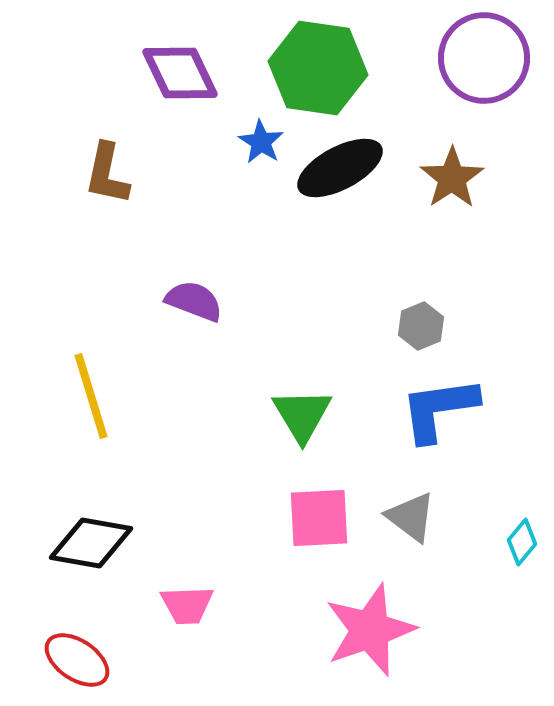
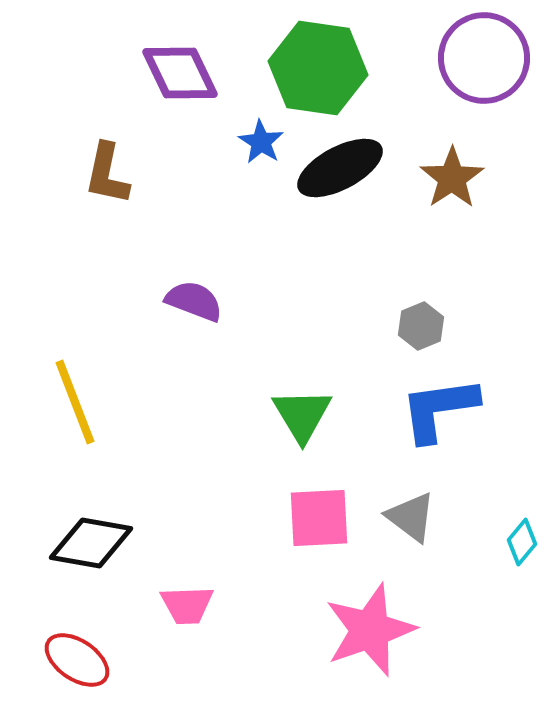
yellow line: moved 16 px left, 6 px down; rotated 4 degrees counterclockwise
